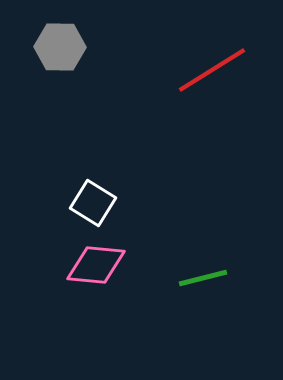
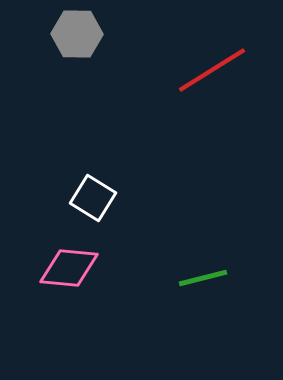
gray hexagon: moved 17 px right, 13 px up
white square: moved 5 px up
pink diamond: moved 27 px left, 3 px down
